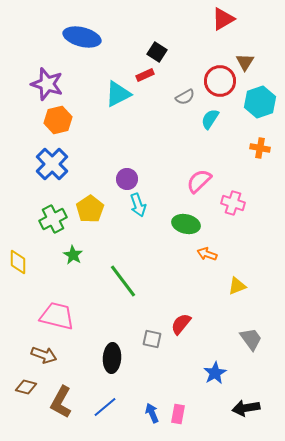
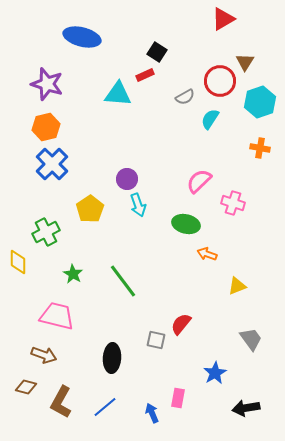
cyan triangle: rotated 32 degrees clockwise
orange hexagon: moved 12 px left, 7 px down
green cross: moved 7 px left, 13 px down
green star: moved 19 px down
gray square: moved 4 px right, 1 px down
pink rectangle: moved 16 px up
